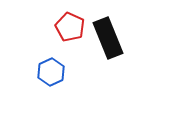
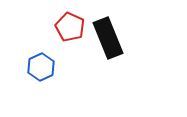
blue hexagon: moved 10 px left, 5 px up
